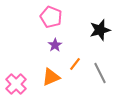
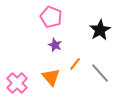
black star: rotated 15 degrees counterclockwise
purple star: rotated 16 degrees counterclockwise
gray line: rotated 15 degrees counterclockwise
orange triangle: rotated 48 degrees counterclockwise
pink cross: moved 1 px right, 1 px up
